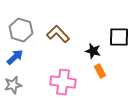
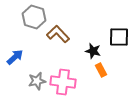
gray hexagon: moved 13 px right, 13 px up
orange rectangle: moved 1 px right, 1 px up
gray star: moved 24 px right, 4 px up
